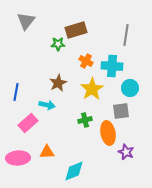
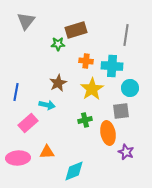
orange cross: rotated 24 degrees counterclockwise
